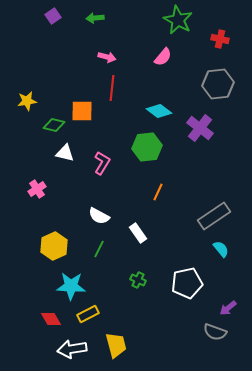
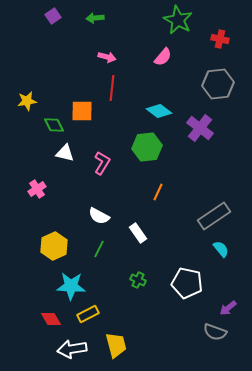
green diamond: rotated 50 degrees clockwise
white pentagon: rotated 24 degrees clockwise
